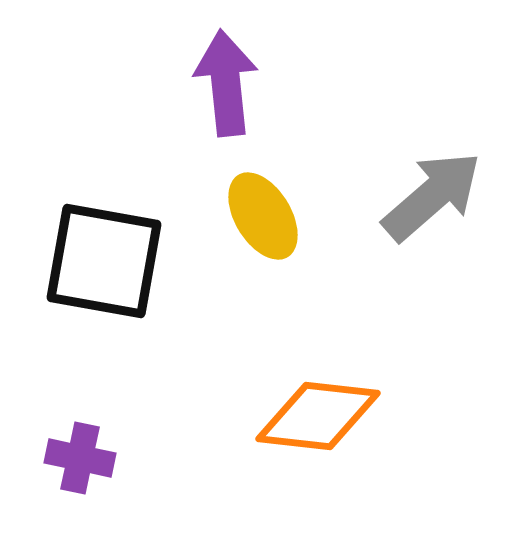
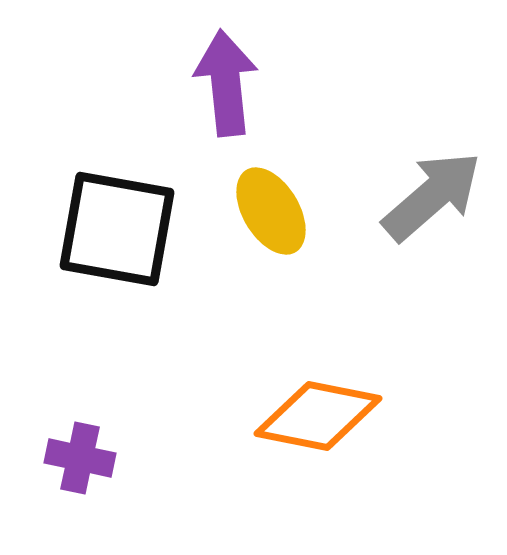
yellow ellipse: moved 8 px right, 5 px up
black square: moved 13 px right, 32 px up
orange diamond: rotated 5 degrees clockwise
